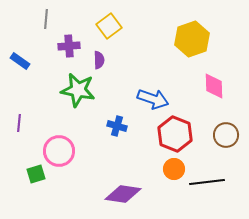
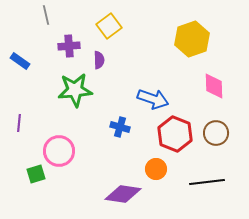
gray line: moved 4 px up; rotated 18 degrees counterclockwise
green star: moved 3 px left; rotated 16 degrees counterclockwise
blue cross: moved 3 px right, 1 px down
brown circle: moved 10 px left, 2 px up
orange circle: moved 18 px left
